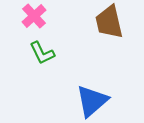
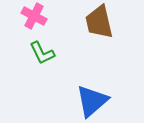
pink cross: rotated 20 degrees counterclockwise
brown trapezoid: moved 10 px left
